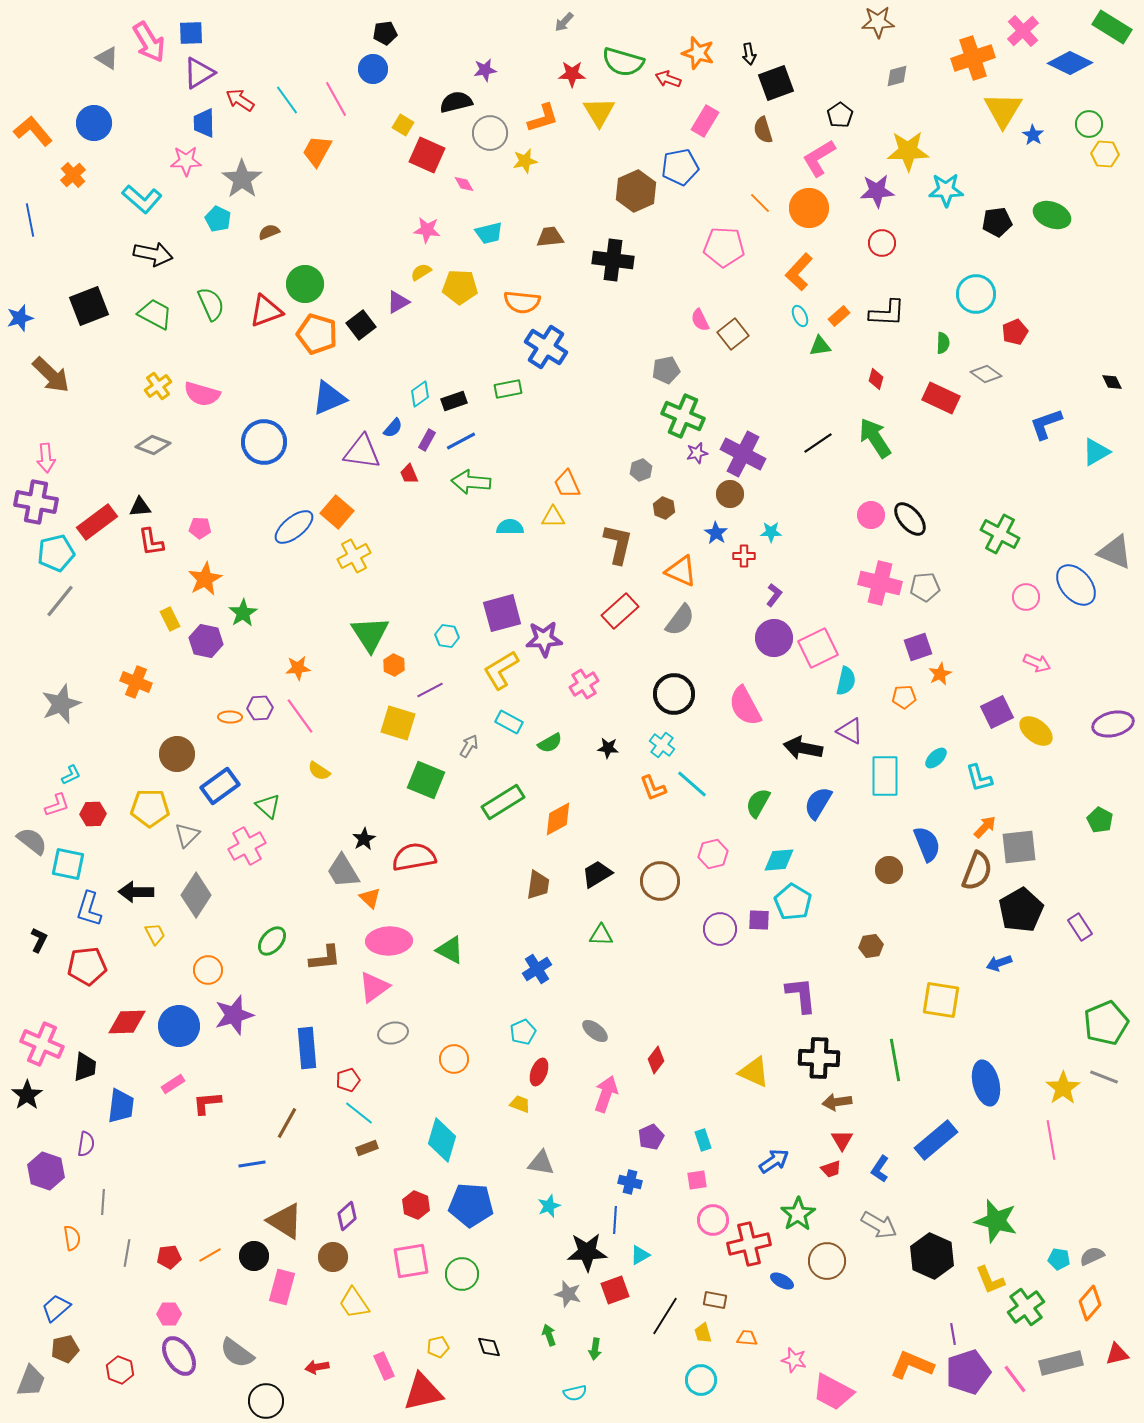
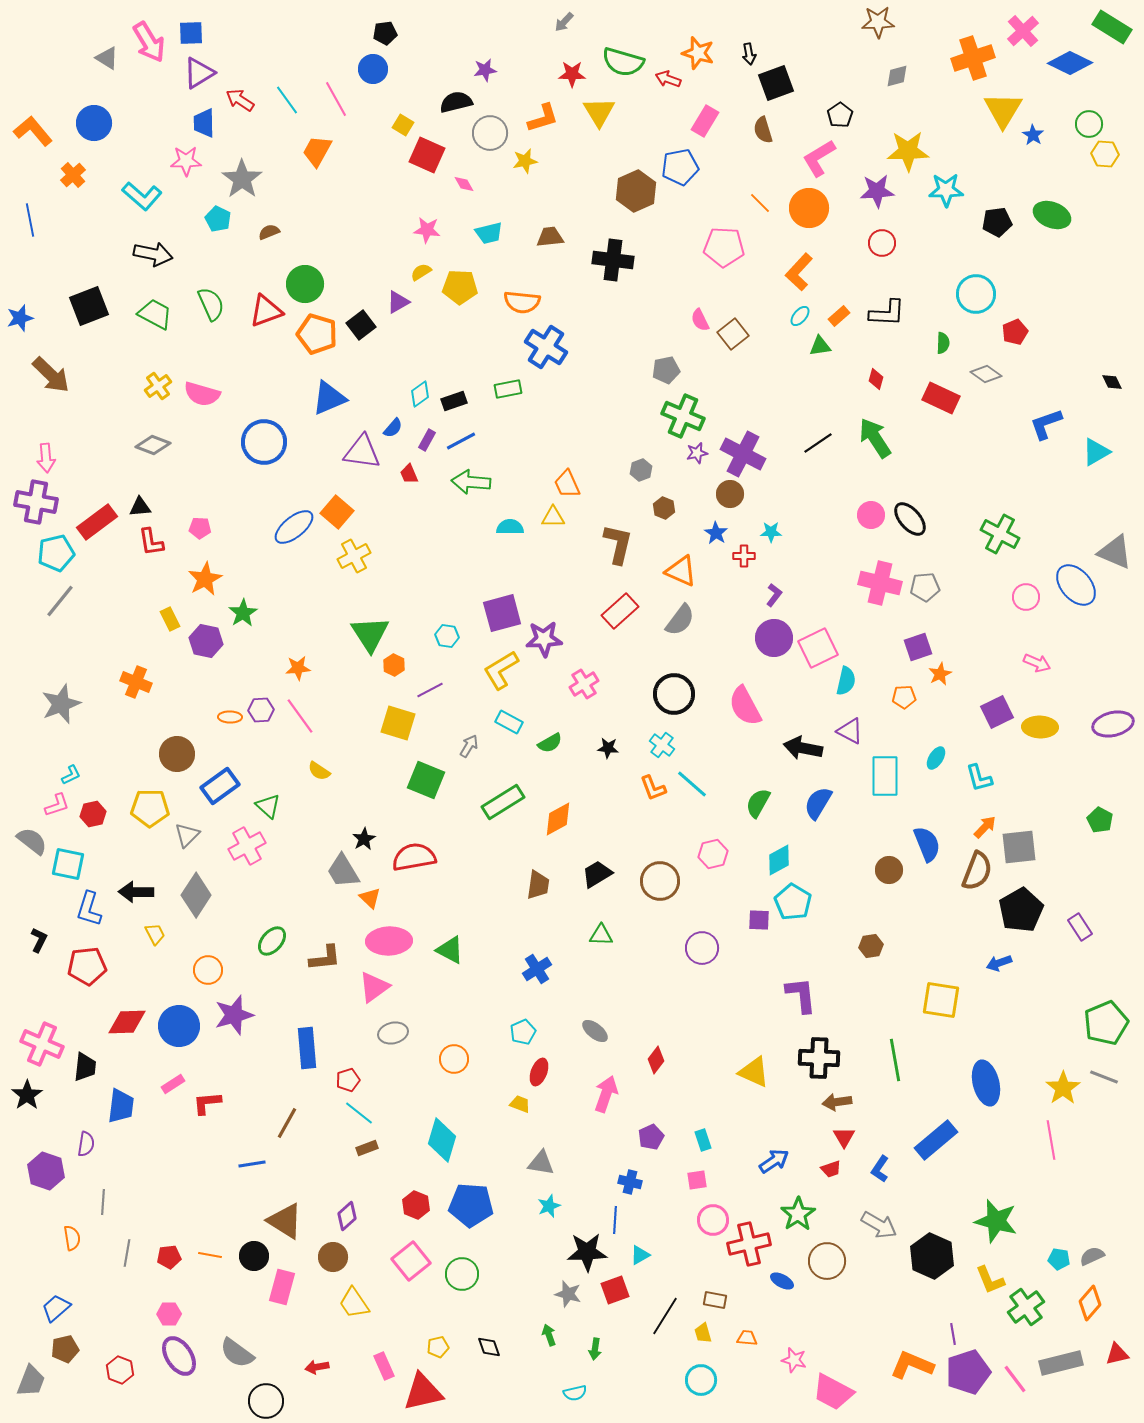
cyan L-shape at (142, 199): moved 3 px up
cyan ellipse at (800, 316): rotated 65 degrees clockwise
purple hexagon at (260, 708): moved 1 px right, 2 px down
yellow ellipse at (1036, 731): moved 4 px right, 4 px up; rotated 36 degrees counterclockwise
cyan ellipse at (936, 758): rotated 15 degrees counterclockwise
red hexagon at (93, 814): rotated 10 degrees counterclockwise
cyan diamond at (779, 860): rotated 24 degrees counterclockwise
purple circle at (720, 929): moved 18 px left, 19 px down
red triangle at (842, 1140): moved 2 px right, 3 px up
orange line at (210, 1255): rotated 40 degrees clockwise
pink square at (411, 1261): rotated 30 degrees counterclockwise
